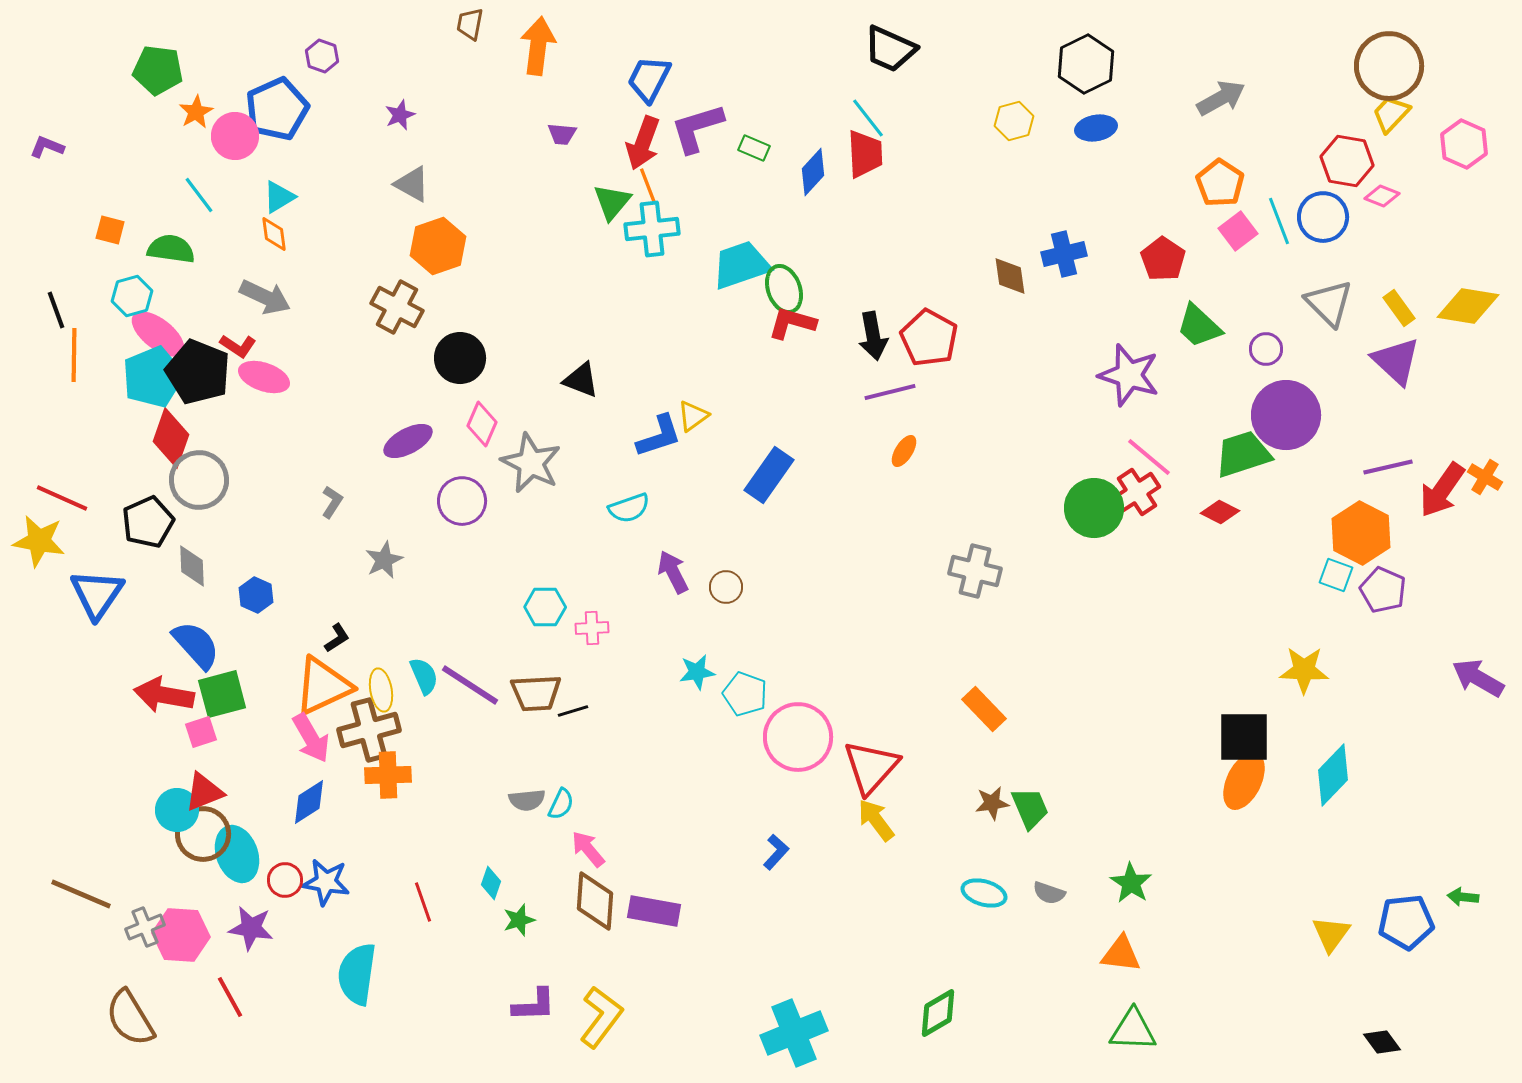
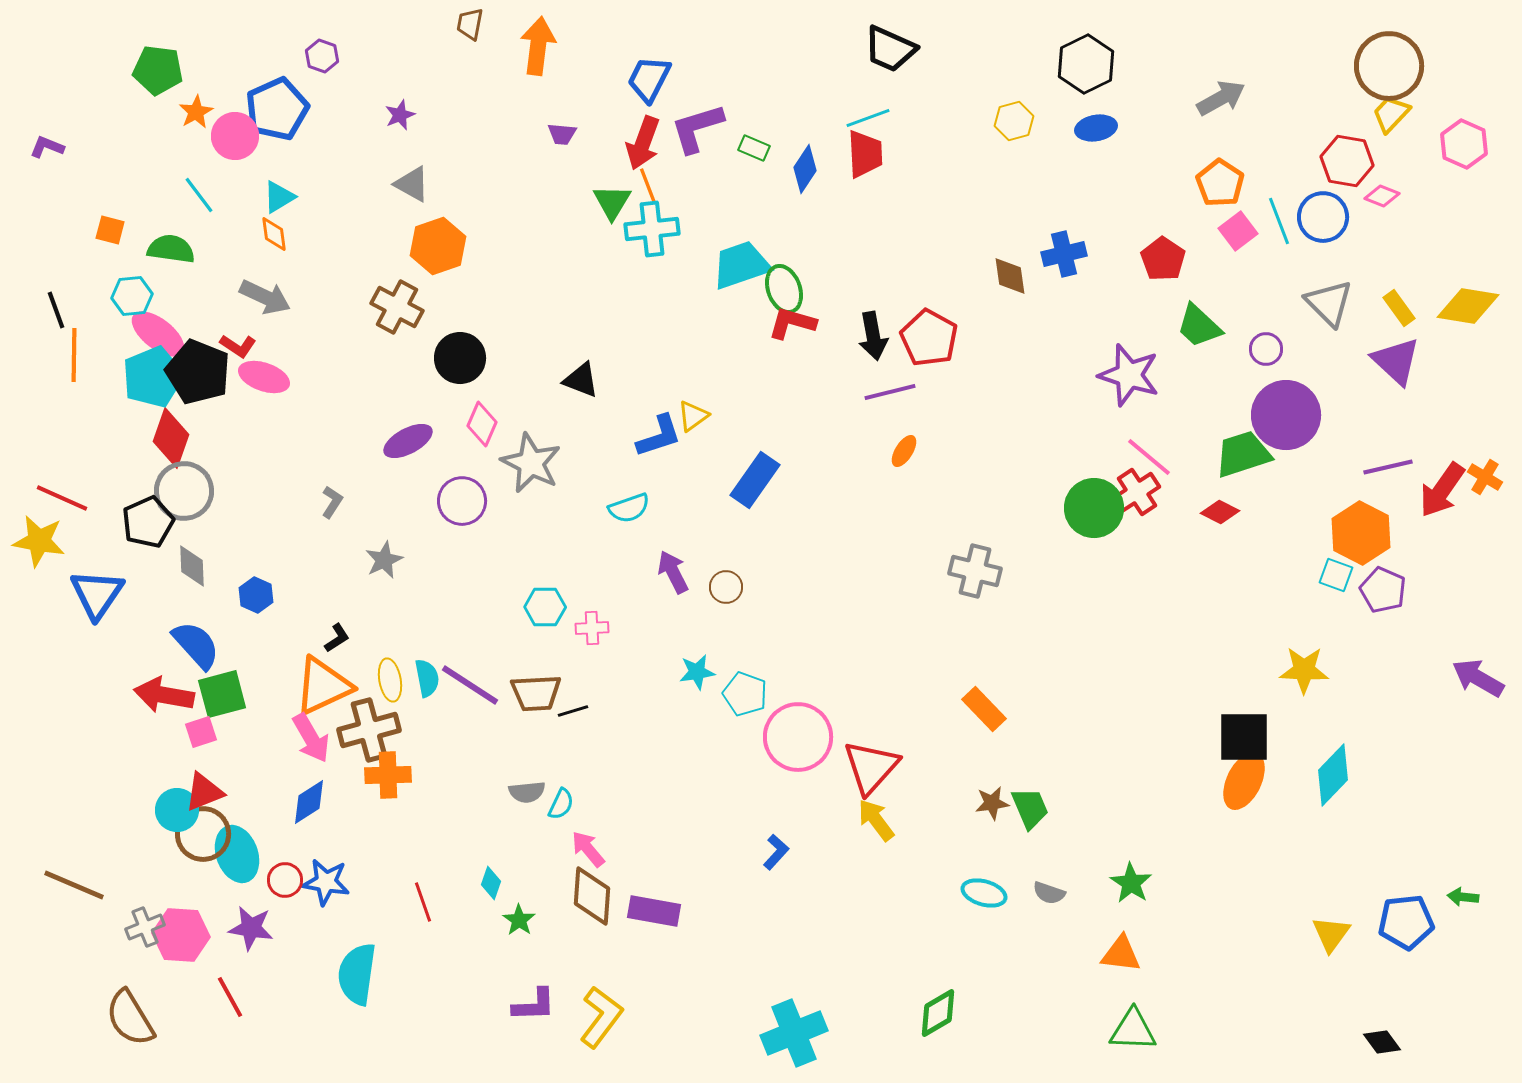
cyan line at (868, 118): rotated 72 degrees counterclockwise
blue diamond at (813, 172): moved 8 px left, 3 px up; rotated 9 degrees counterclockwise
green triangle at (612, 202): rotated 9 degrees counterclockwise
cyan hexagon at (132, 296): rotated 9 degrees clockwise
blue rectangle at (769, 475): moved 14 px left, 5 px down
gray circle at (199, 480): moved 15 px left, 11 px down
cyan semicircle at (424, 676): moved 3 px right, 2 px down; rotated 12 degrees clockwise
yellow ellipse at (381, 690): moved 9 px right, 10 px up
gray semicircle at (527, 800): moved 8 px up
brown line at (81, 894): moved 7 px left, 9 px up
brown diamond at (595, 901): moved 3 px left, 5 px up
green star at (519, 920): rotated 20 degrees counterclockwise
